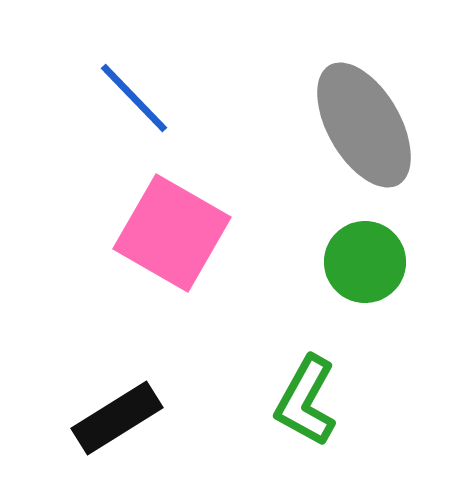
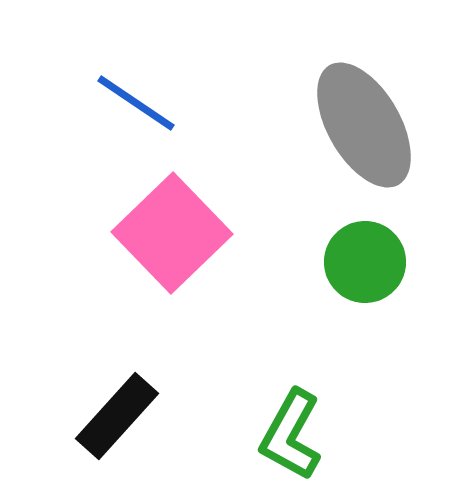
blue line: moved 2 px right, 5 px down; rotated 12 degrees counterclockwise
pink square: rotated 16 degrees clockwise
green L-shape: moved 15 px left, 34 px down
black rectangle: moved 2 px up; rotated 16 degrees counterclockwise
